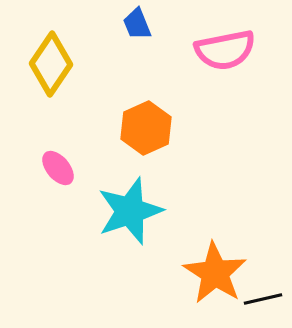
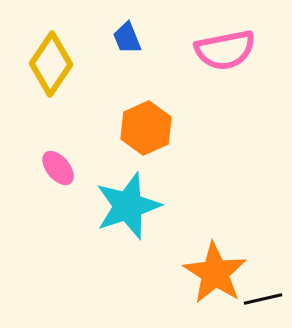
blue trapezoid: moved 10 px left, 14 px down
cyan star: moved 2 px left, 5 px up
